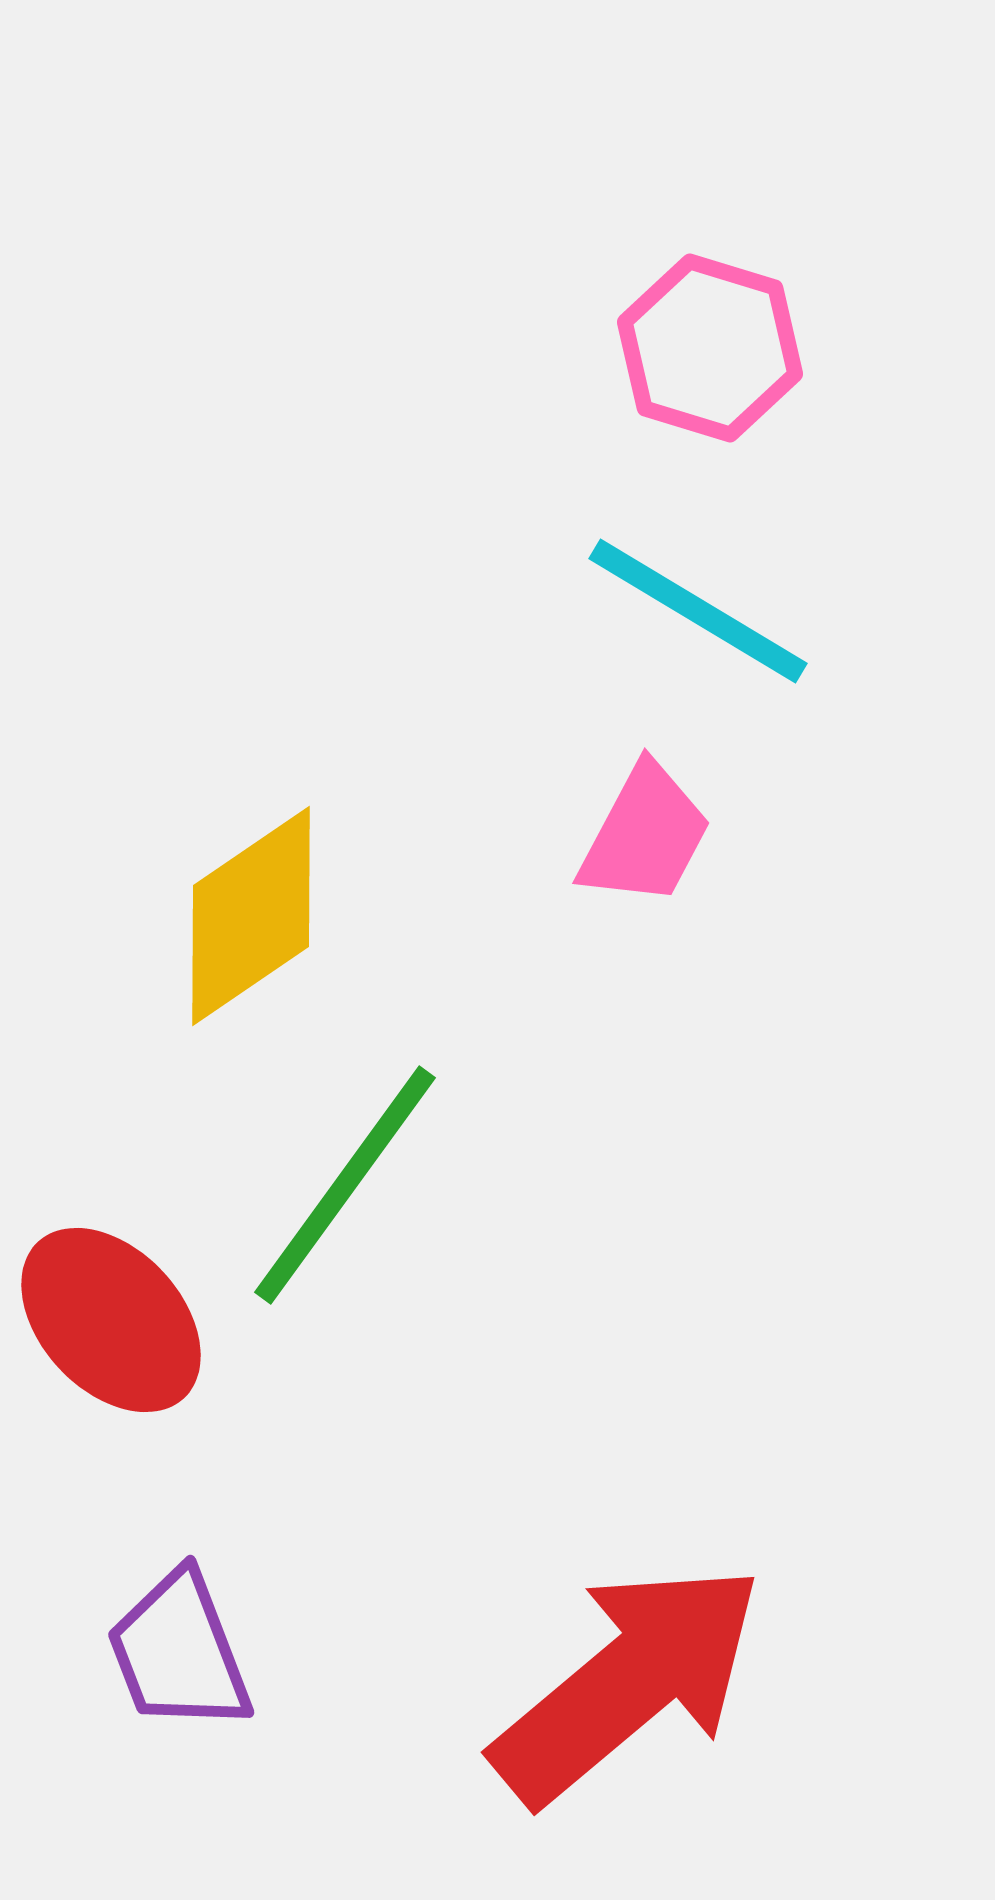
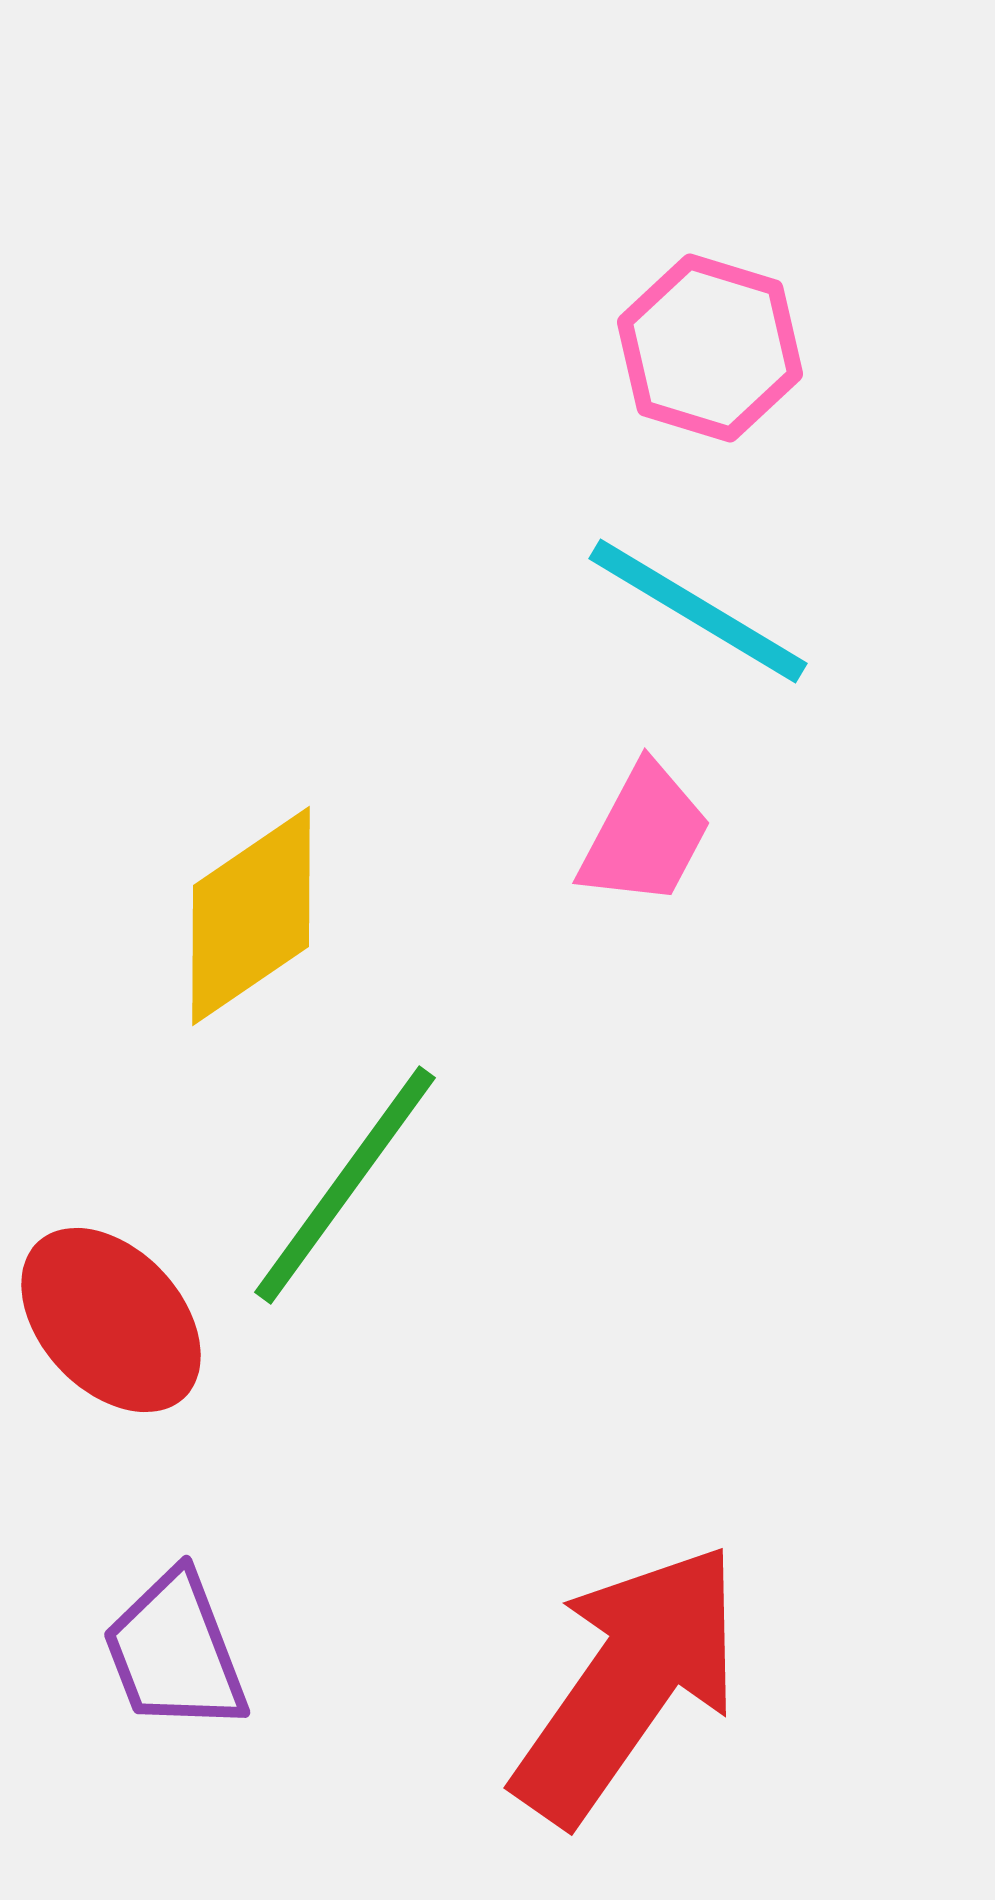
purple trapezoid: moved 4 px left
red arrow: rotated 15 degrees counterclockwise
